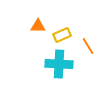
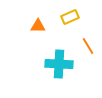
yellow rectangle: moved 8 px right, 18 px up
